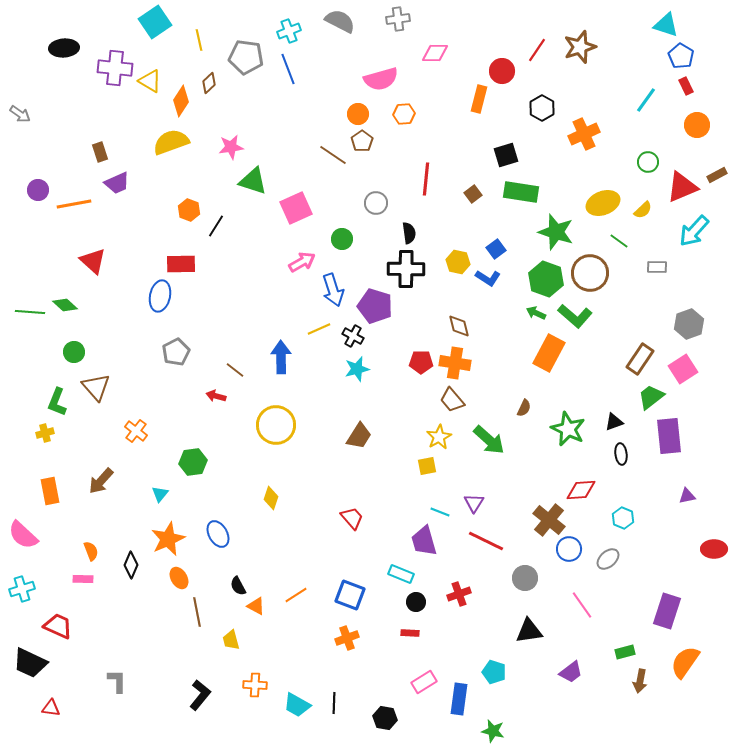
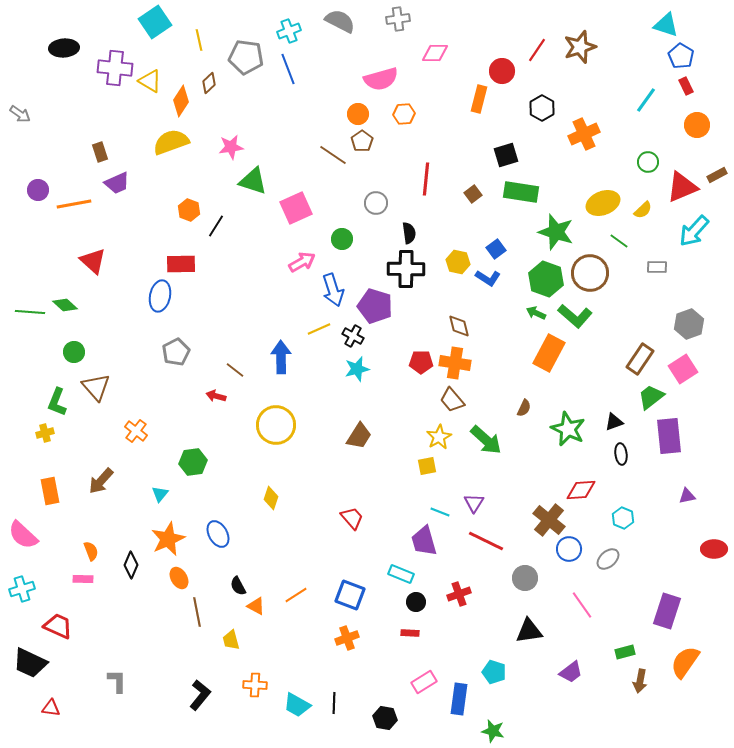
green arrow at (489, 440): moved 3 px left
